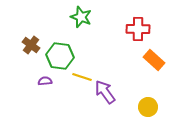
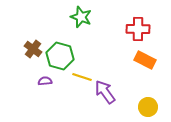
brown cross: moved 2 px right, 4 px down
green hexagon: rotated 8 degrees clockwise
orange rectangle: moved 9 px left; rotated 15 degrees counterclockwise
